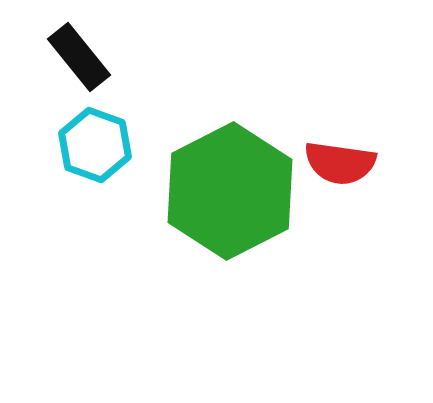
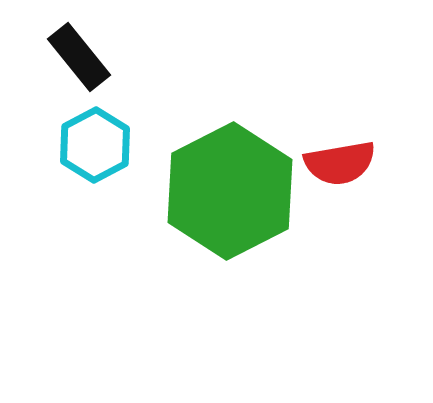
cyan hexagon: rotated 12 degrees clockwise
red semicircle: rotated 18 degrees counterclockwise
